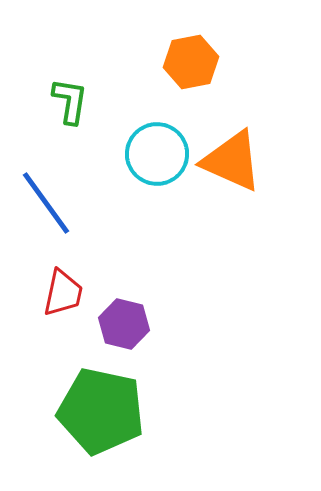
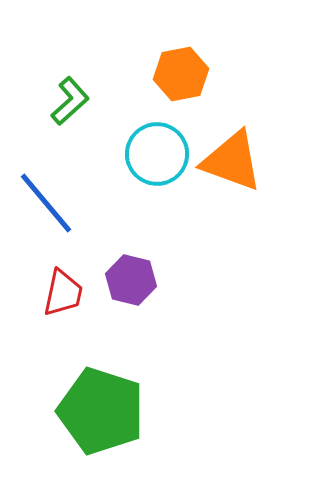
orange hexagon: moved 10 px left, 12 px down
green L-shape: rotated 39 degrees clockwise
orange triangle: rotated 4 degrees counterclockwise
blue line: rotated 4 degrees counterclockwise
purple hexagon: moved 7 px right, 44 px up
green pentagon: rotated 6 degrees clockwise
